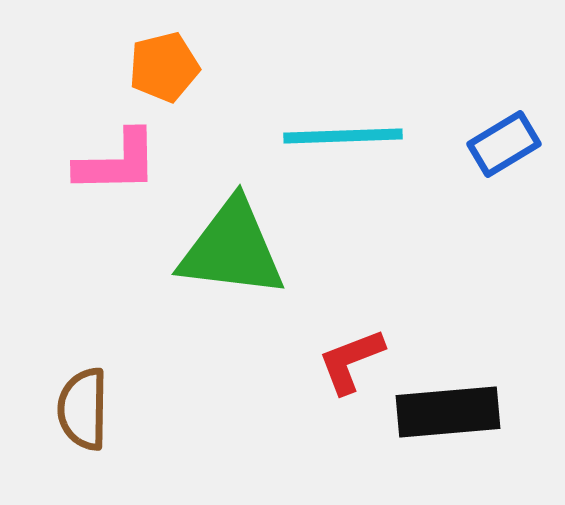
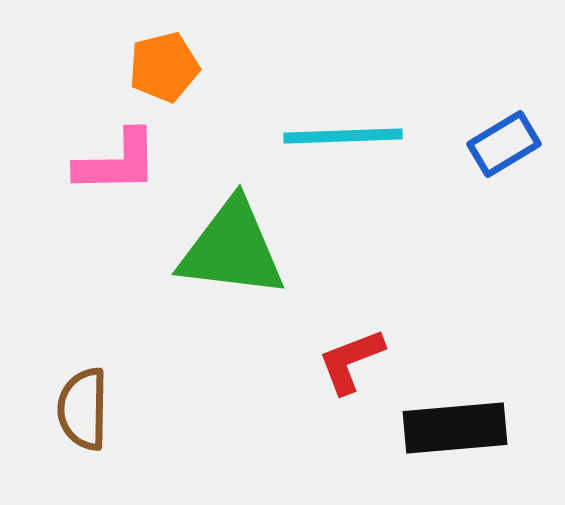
black rectangle: moved 7 px right, 16 px down
